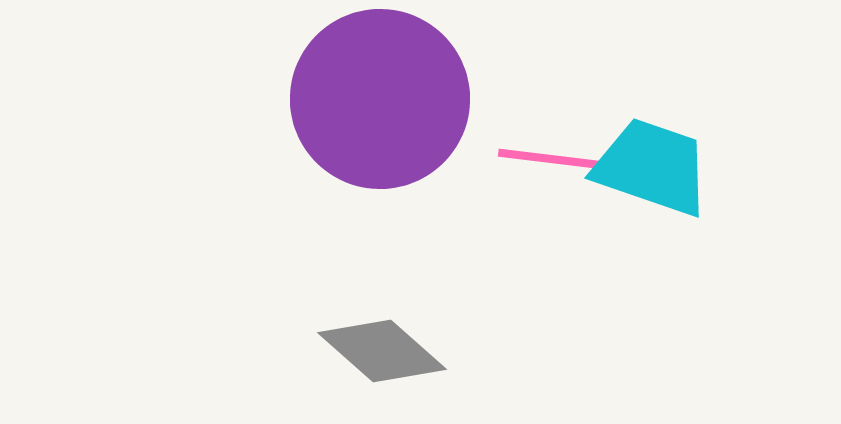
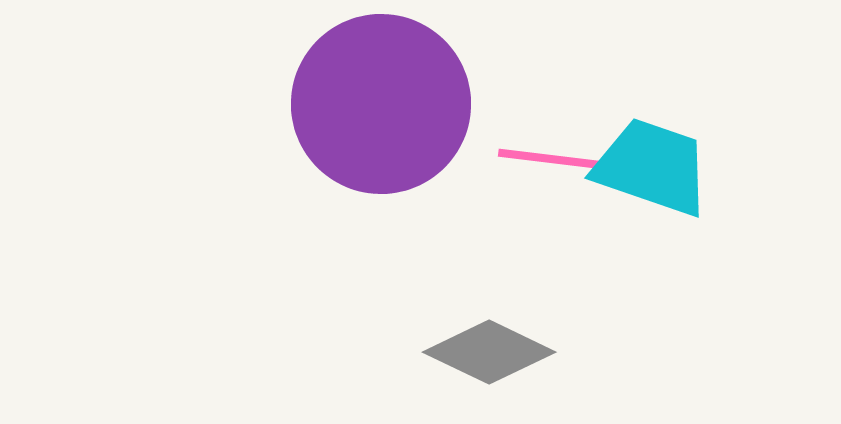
purple circle: moved 1 px right, 5 px down
gray diamond: moved 107 px right, 1 px down; rotated 16 degrees counterclockwise
